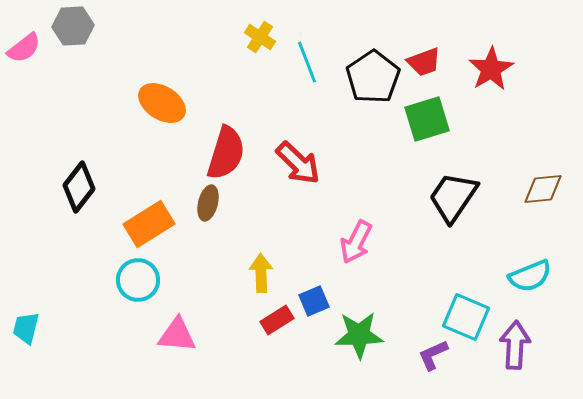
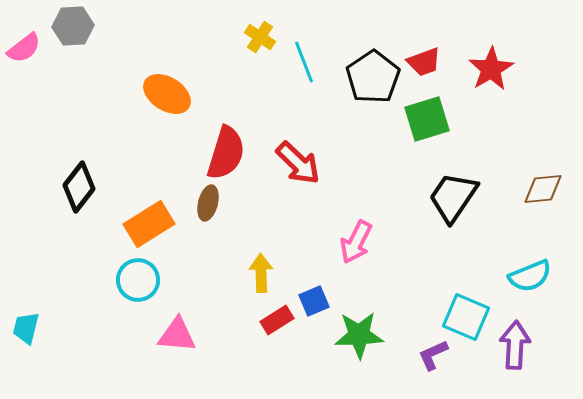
cyan line: moved 3 px left
orange ellipse: moved 5 px right, 9 px up
